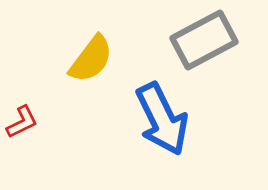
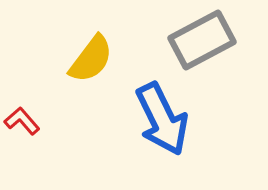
gray rectangle: moved 2 px left
red L-shape: moved 1 px up; rotated 105 degrees counterclockwise
